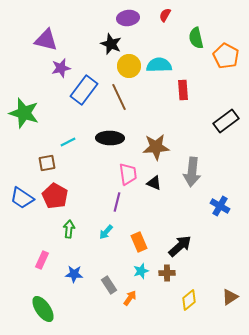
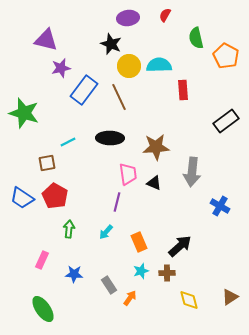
yellow diamond: rotated 65 degrees counterclockwise
